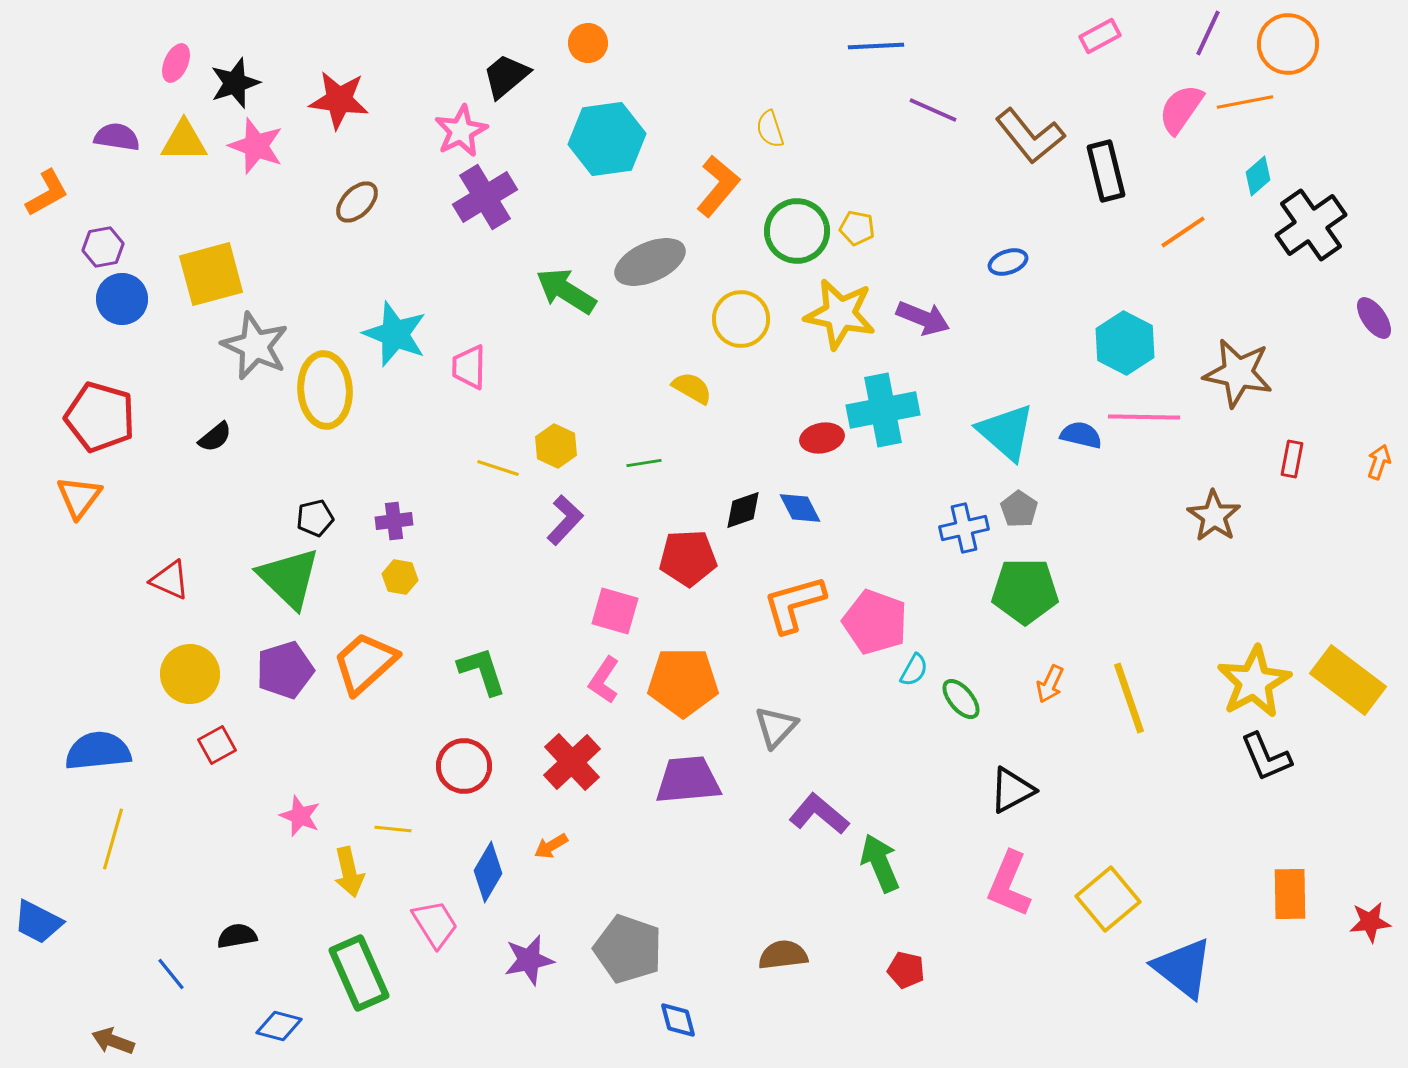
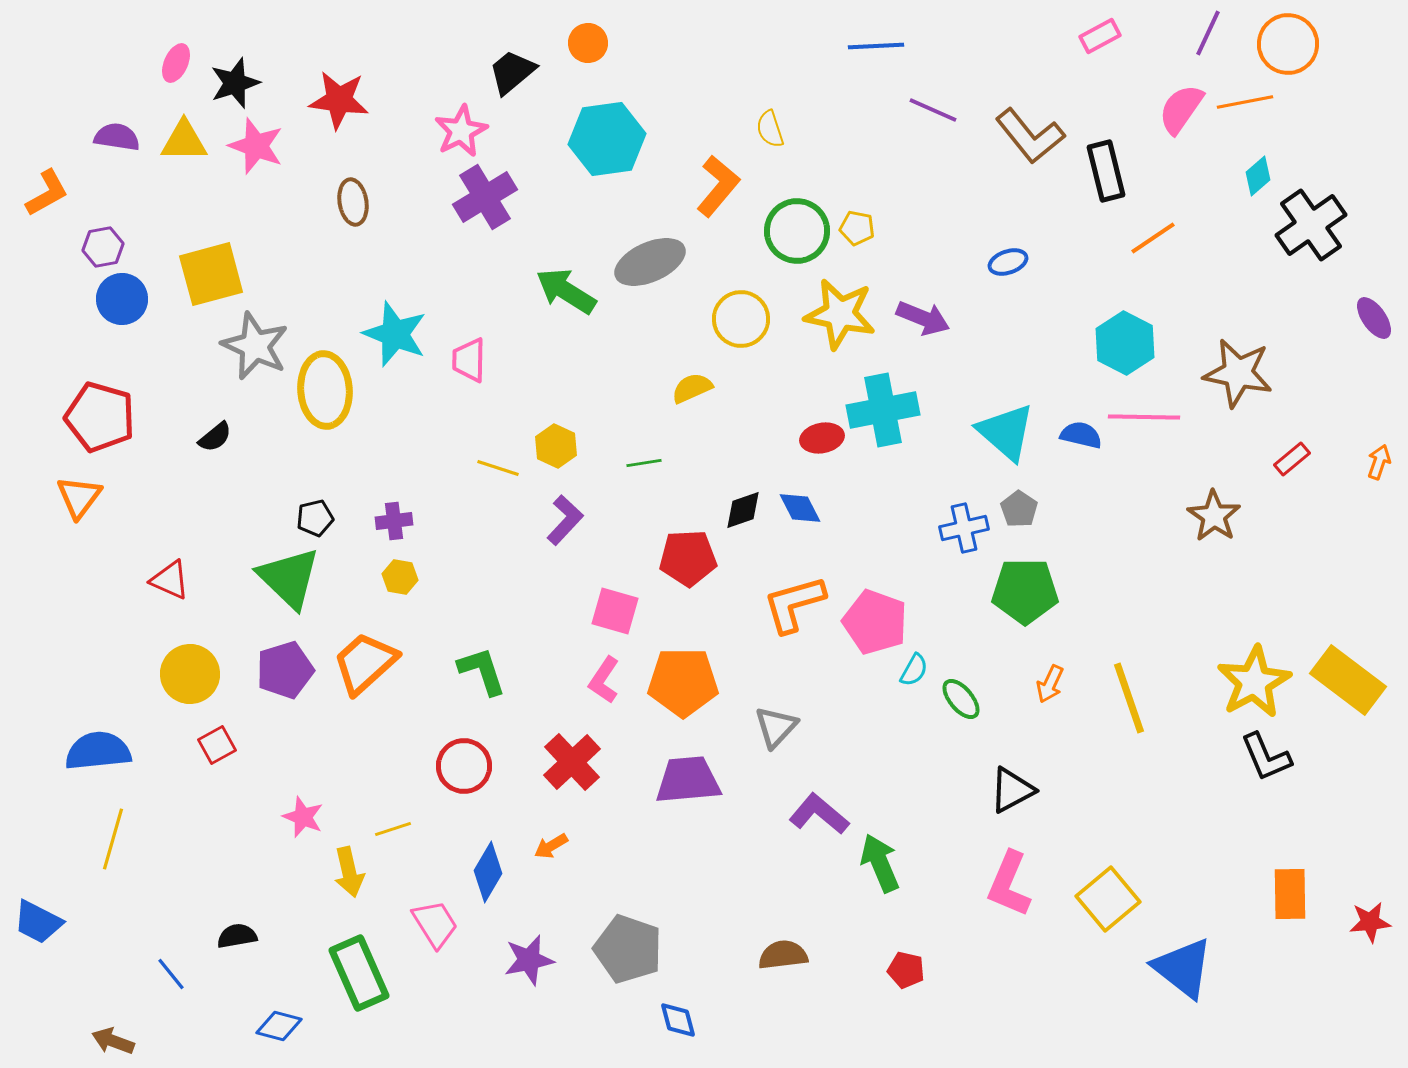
black trapezoid at (506, 76): moved 6 px right, 4 px up
brown ellipse at (357, 202): moved 4 px left; rotated 54 degrees counterclockwise
orange line at (1183, 232): moved 30 px left, 6 px down
pink trapezoid at (469, 367): moved 7 px up
yellow semicircle at (692, 388): rotated 54 degrees counterclockwise
red rectangle at (1292, 459): rotated 39 degrees clockwise
pink star at (300, 816): moved 3 px right, 1 px down
yellow line at (393, 829): rotated 24 degrees counterclockwise
